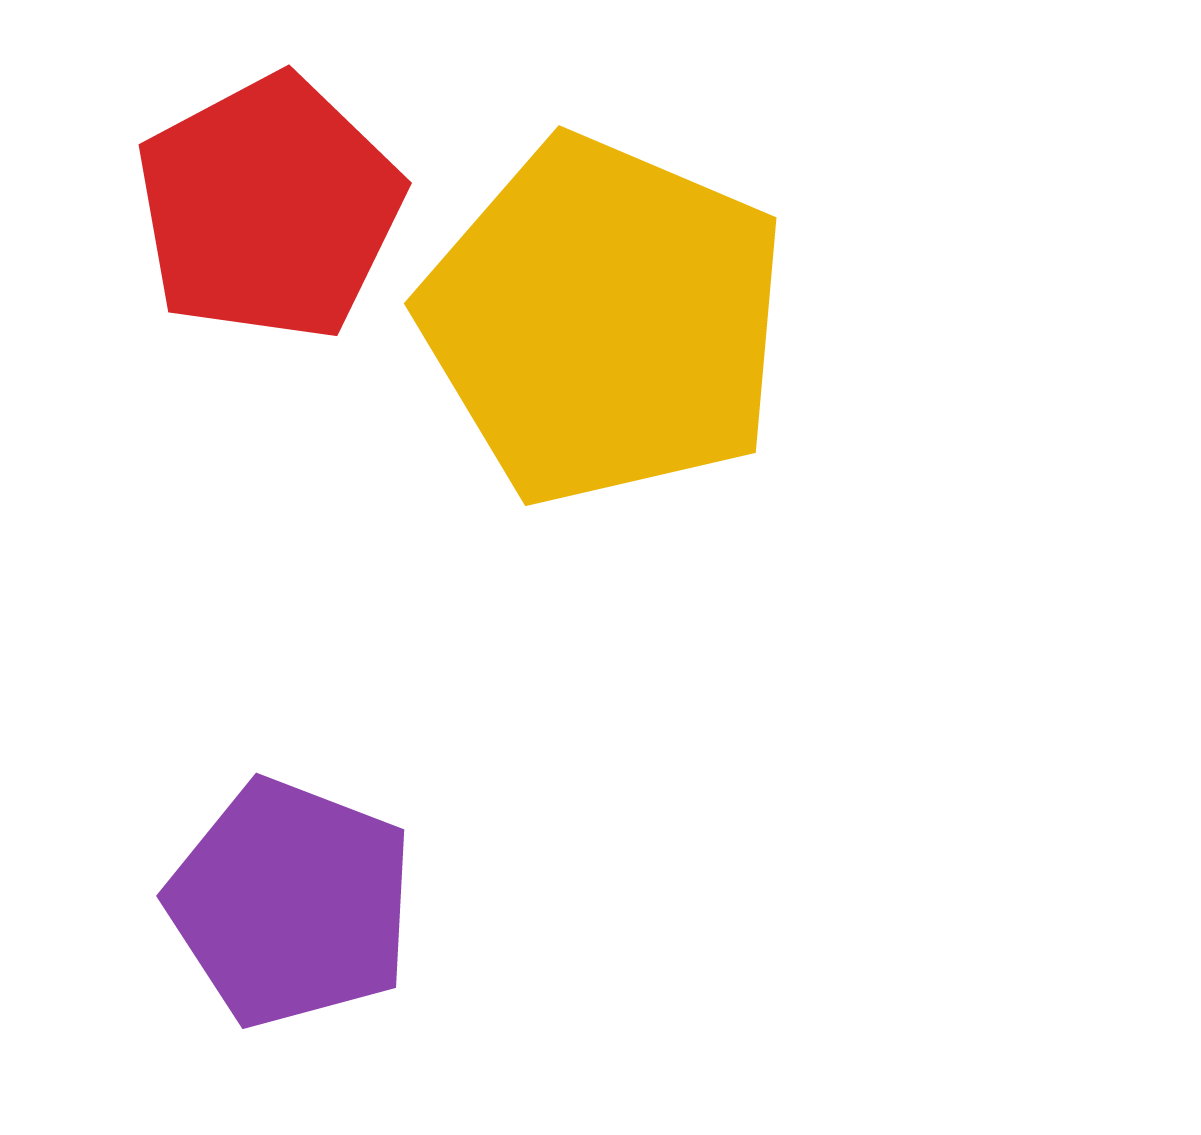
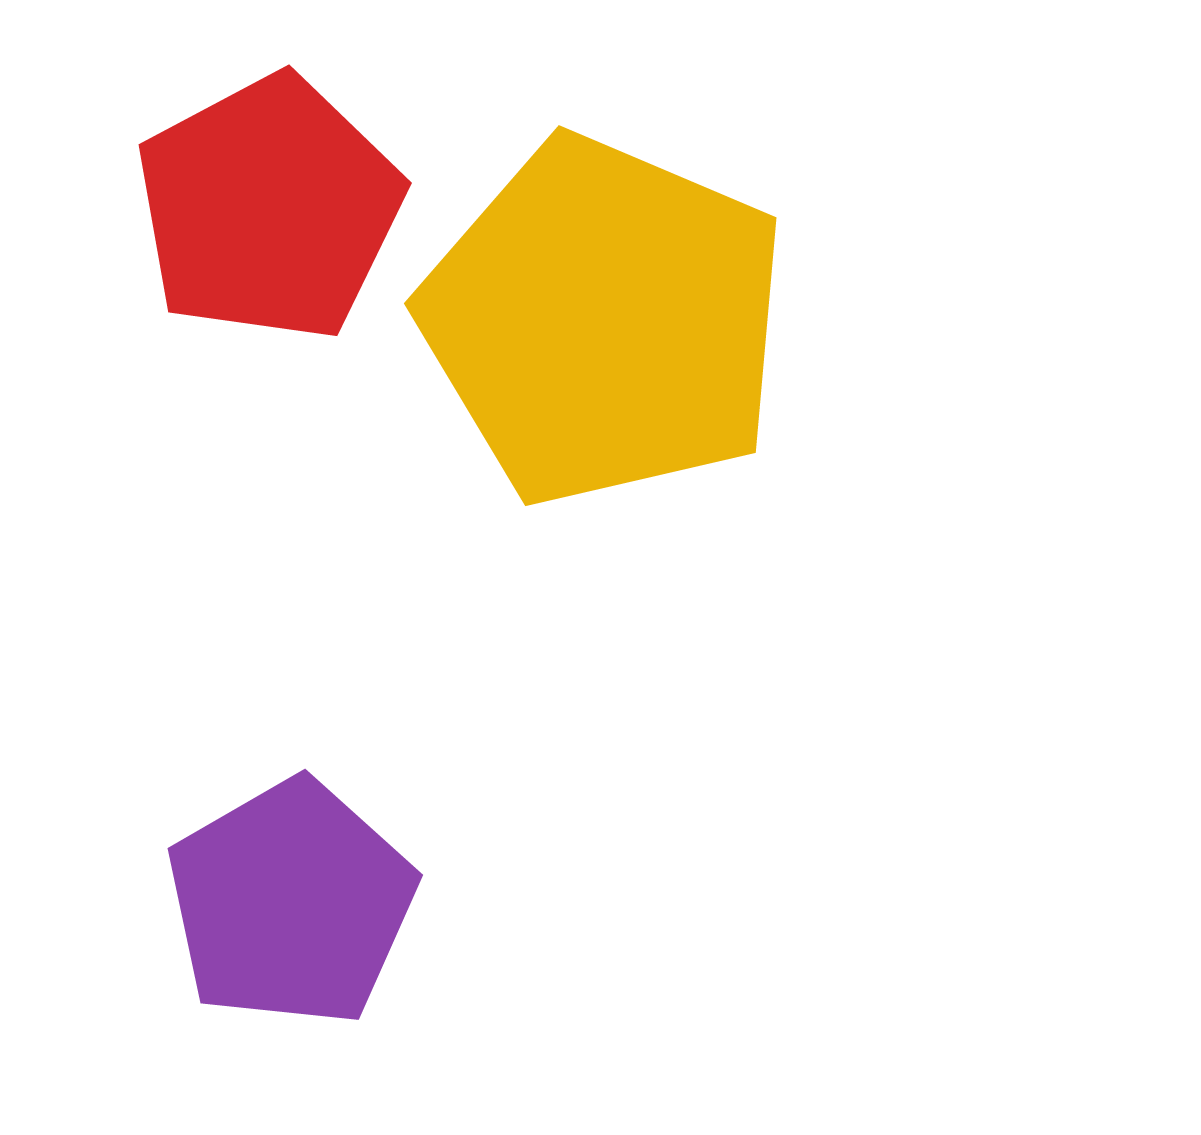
purple pentagon: rotated 21 degrees clockwise
